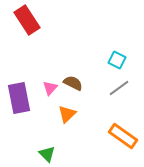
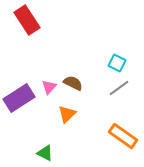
cyan square: moved 3 px down
pink triangle: moved 1 px left, 1 px up
purple rectangle: rotated 68 degrees clockwise
green triangle: moved 2 px left, 1 px up; rotated 18 degrees counterclockwise
